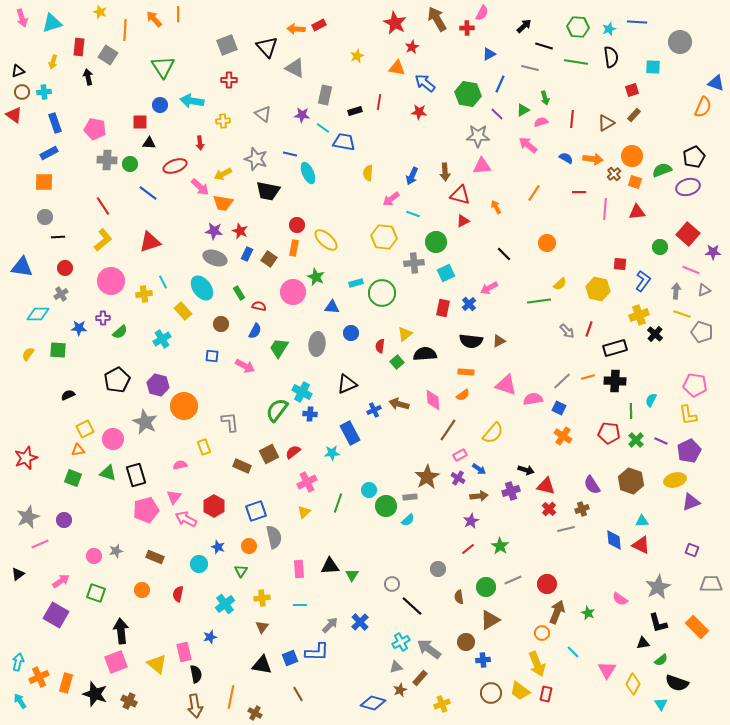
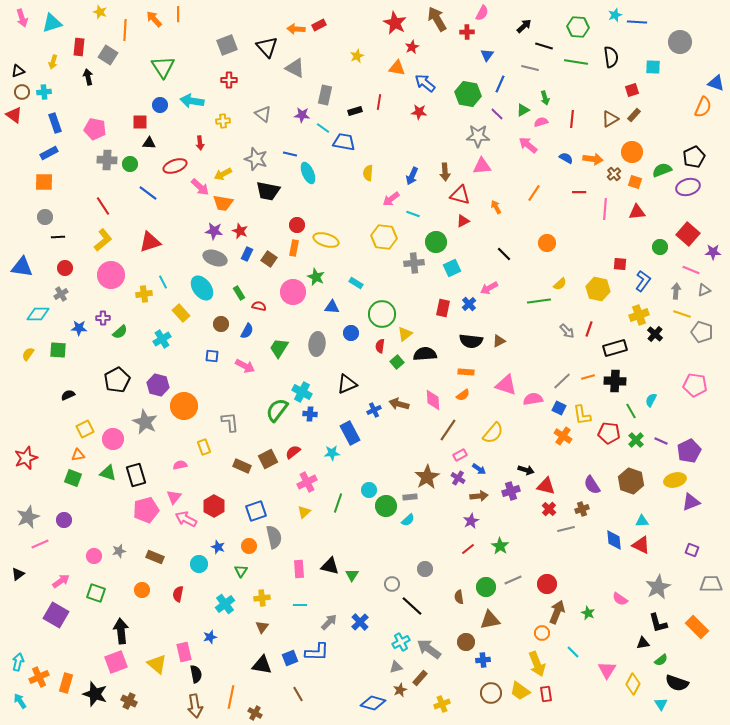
red cross at (467, 28): moved 4 px down
cyan star at (609, 29): moved 6 px right, 14 px up
blue triangle at (489, 54): moved 2 px left, 1 px down; rotated 24 degrees counterclockwise
brown triangle at (606, 123): moved 4 px right, 4 px up
orange circle at (632, 156): moved 4 px up
yellow ellipse at (326, 240): rotated 25 degrees counterclockwise
cyan square at (446, 273): moved 6 px right, 5 px up
pink circle at (111, 281): moved 6 px up
cyan rectangle at (356, 283): rotated 48 degrees clockwise
green circle at (382, 293): moved 21 px down
yellow rectangle at (183, 311): moved 2 px left, 2 px down
blue semicircle at (255, 331): moved 8 px left
green line at (631, 411): rotated 28 degrees counterclockwise
yellow L-shape at (688, 415): moved 106 px left
orange triangle at (78, 450): moved 5 px down
brown square at (269, 454): moved 1 px left, 5 px down
gray star at (116, 551): moved 3 px right
black triangle at (330, 566): rotated 18 degrees clockwise
gray circle at (438, 569): moved 13 px left
brown triangle at (490, 620): rotated 20 degrees clockwise
gray arrow at (330, 625): moved 1 px left, 3 px up
red rectangle at (546, 694): rotated 21 degrees counterclockwise
